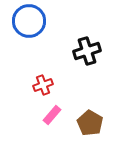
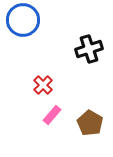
blue circle: moved 6 px left, 1 px up
black cross: moved 2 px right, 2 px up
red cross: rotated 24 degrees counterclockwise
